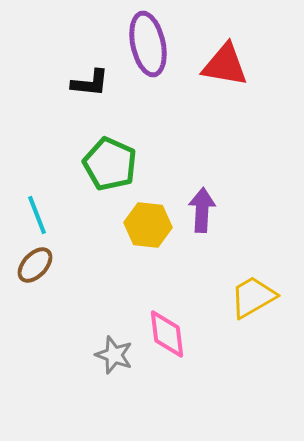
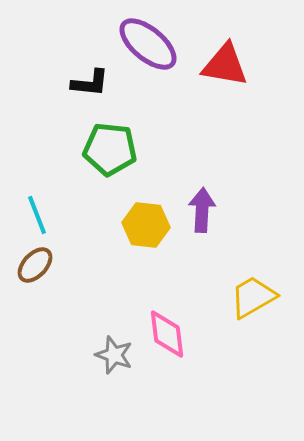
purple ellipse: rotated 38 degrees counterclockwise
green pentagon: moved 15 px up; rotated 18 degrees counterclockwise
yellow hexagon: moved 2 px left
